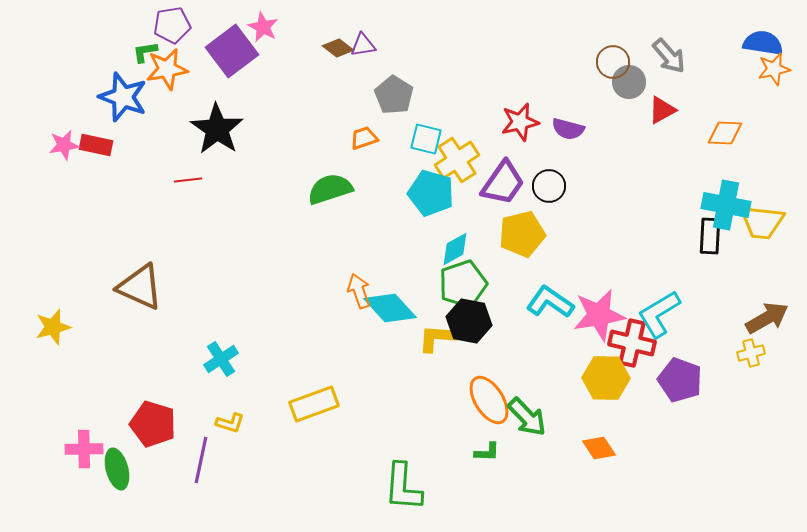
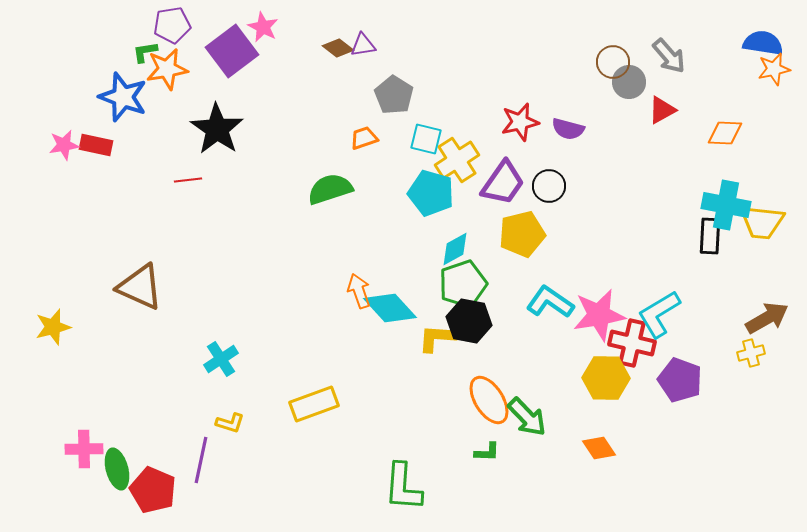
red pentagon at (153, 424): moved 66 px down; rotated 6 degrees clockwise
